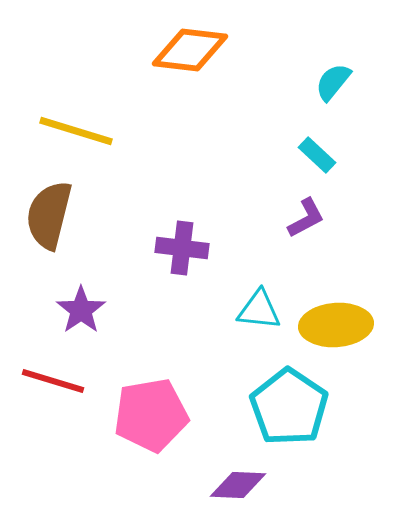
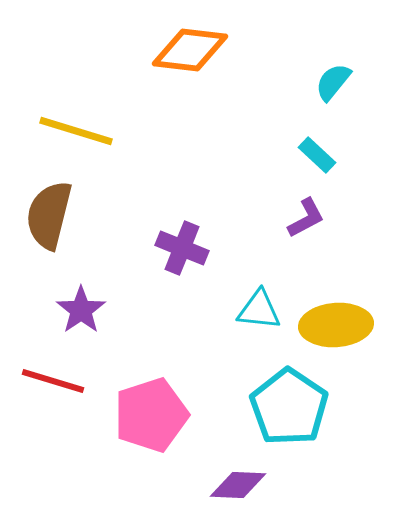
purple cross: rotated 15 degrees clockwise
pink pentagon: rotated 8 degrees counterclockwise
